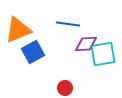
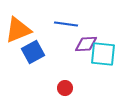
blue line: moved 2 px left
cyan square: rotated 16 degrees clockwise
